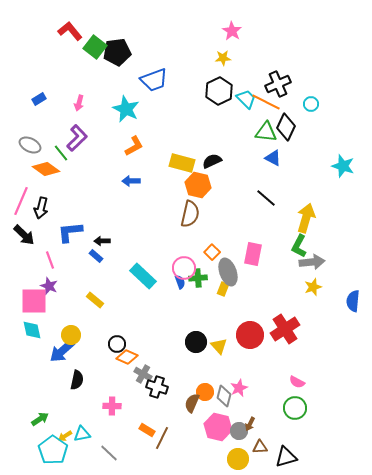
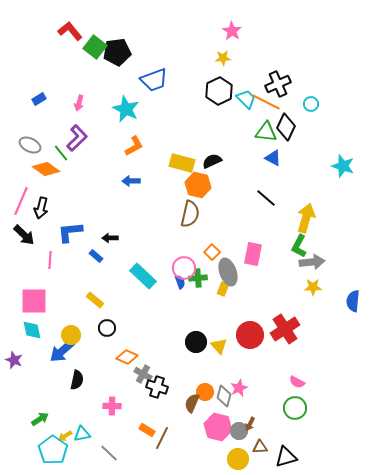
black arrow at (102, 241): moved 8 px right, 3 px up
pink line at (50, 260): rotated 24 degrees clockwise
purple star at (49, 286): moved 35 px left, 74 px down
yellow star at (313, 287): rotated 18 degrees clockwise
black circle at (117, 344): moved 10 px left, 16 px up
